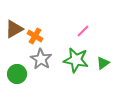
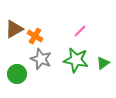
pink line: moved 3 px left
gray star: rotated 10 degrees counterclockwise
